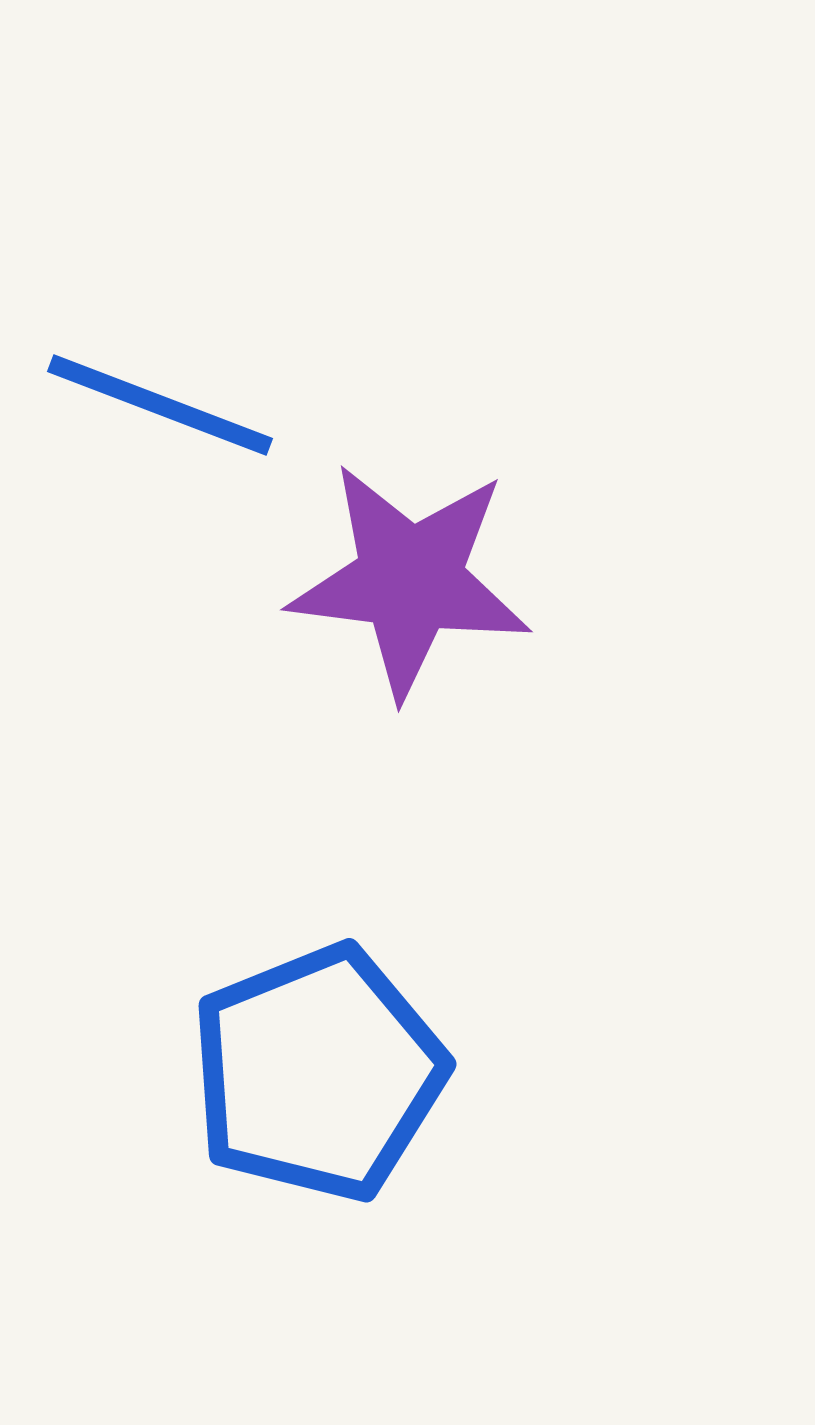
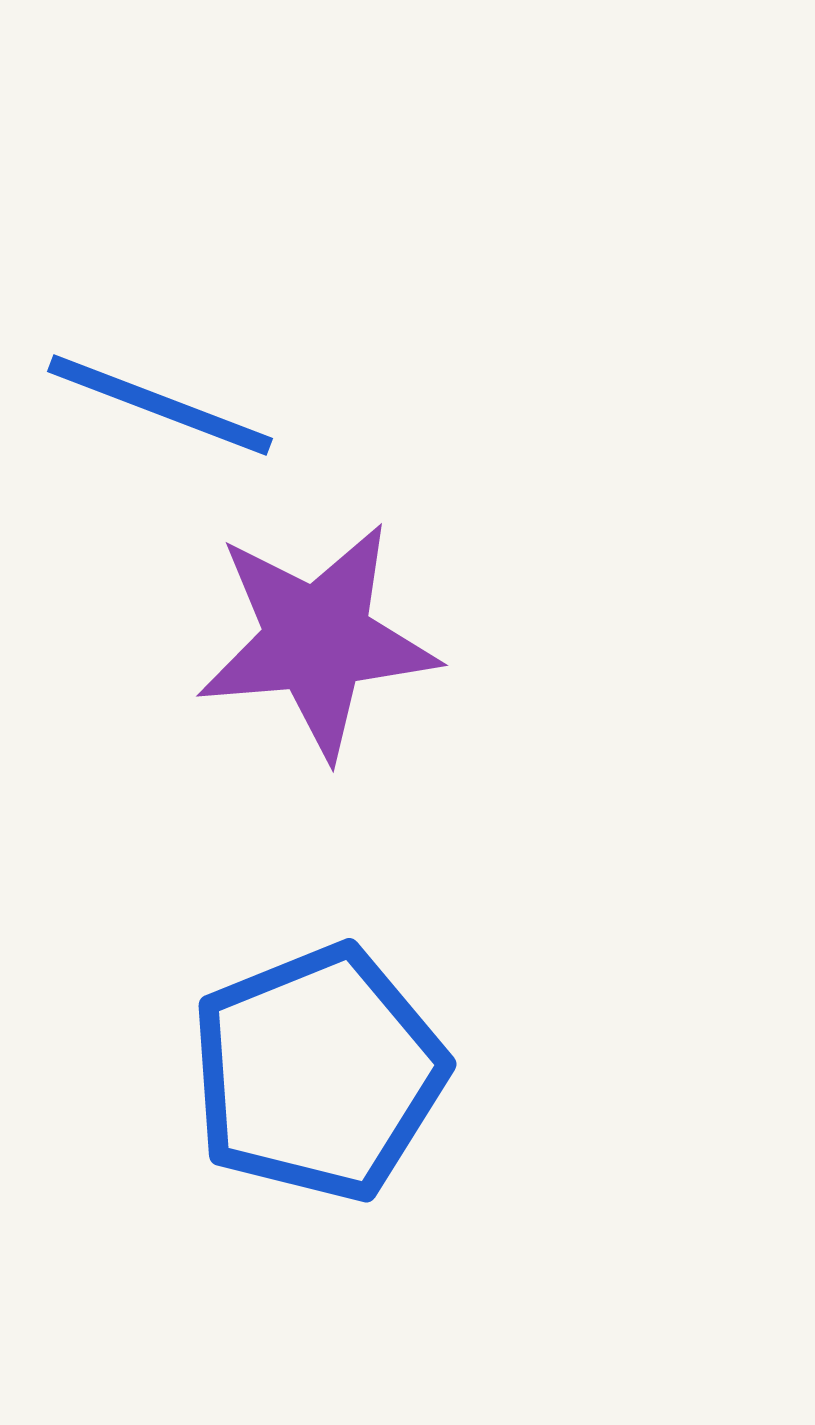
purple star: moved 93 px left, 60 px down; rotated 12 degrees counterclockwise
